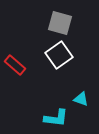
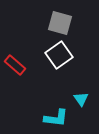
cyan triangle: rotated 35 degrees clockwise
